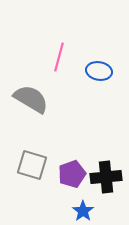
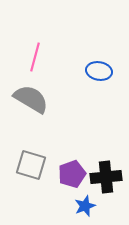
pink line: moved 24 px left
gray square: moved 1 px left
blue star: moved 2 px right, 5 px up; rotated 15 degrees clockwise
